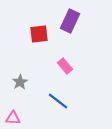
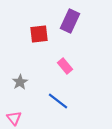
pink triangle: moved 1 px right; rotated 49 degrees clockwise
